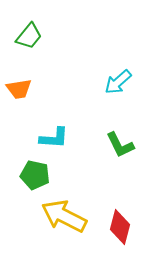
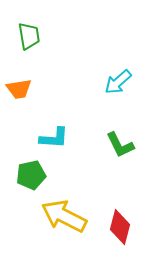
green trapezoid: rotated 48 degrees counterclockwise
green pentagon: moved 4 px left; rotated 24 degrees counterclockwise
